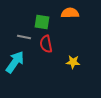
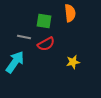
orange semicircle: rotated 84 degrees clockwise
green square: moved 2 px right, 1 px up
red semicircle: rotated 108 degrees counterclockwise
yellow star: rotated 16 degrees counterclockwise
